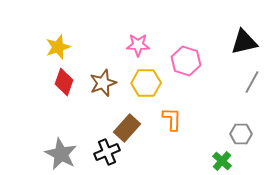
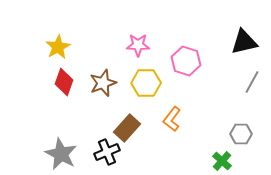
yellow star: rotated 10 degrees counterclockwise
orange L-shape: rotated 145 degrees counterclockwise
